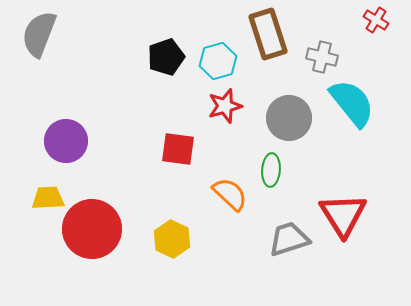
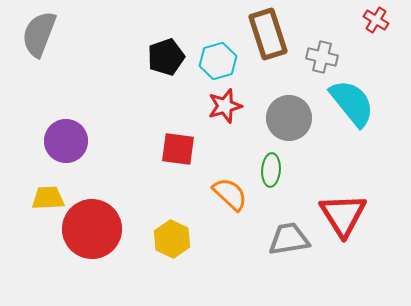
gray trapezoid: rotated 9 degrees clockwise
